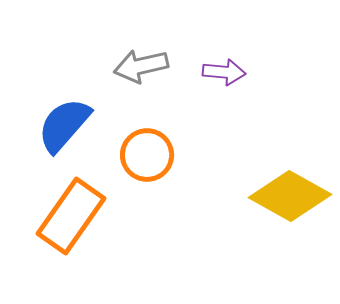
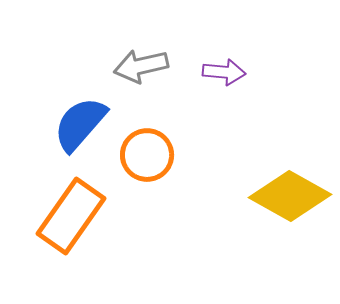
blue semicircle: moved 16 px right, 1 px up
